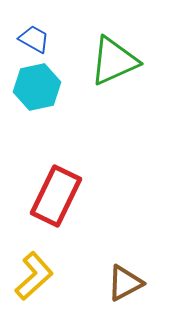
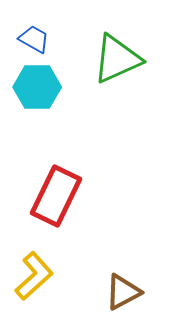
green triangle: moved 3 px right, 2 px up
cyan hexagon: rotated 12 degrees clockwise
brown triangle: moved 2 px left, 9 px down
